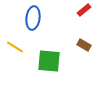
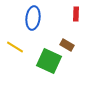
red rectangle: moved 8 px left, 4 px down; rotated 48 degrees counterclockwise
brown rectangle: moved 17 px left
green square: rotated 20 degrees clockwise
